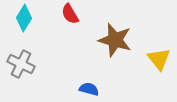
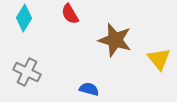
gray cross: moved 6 px right, 8 px down
